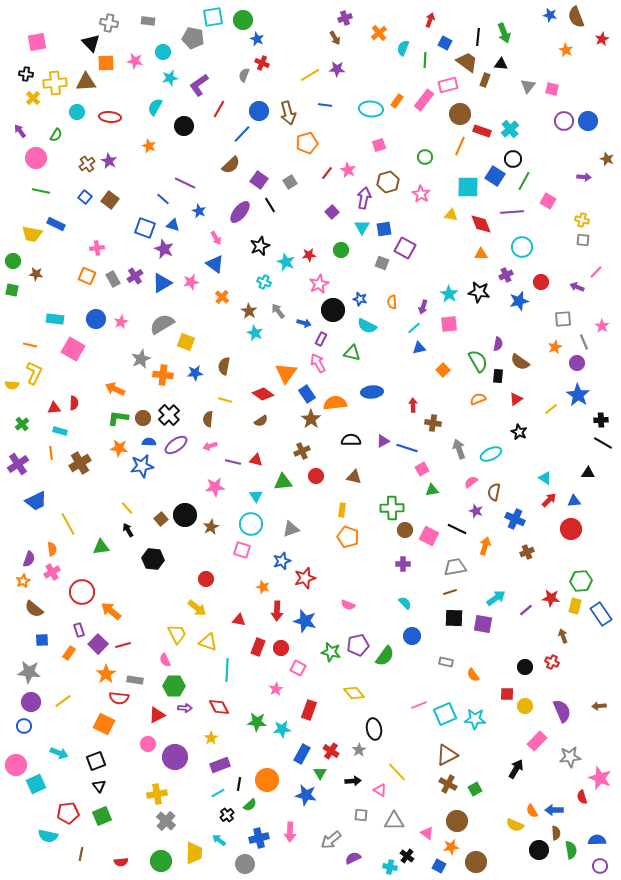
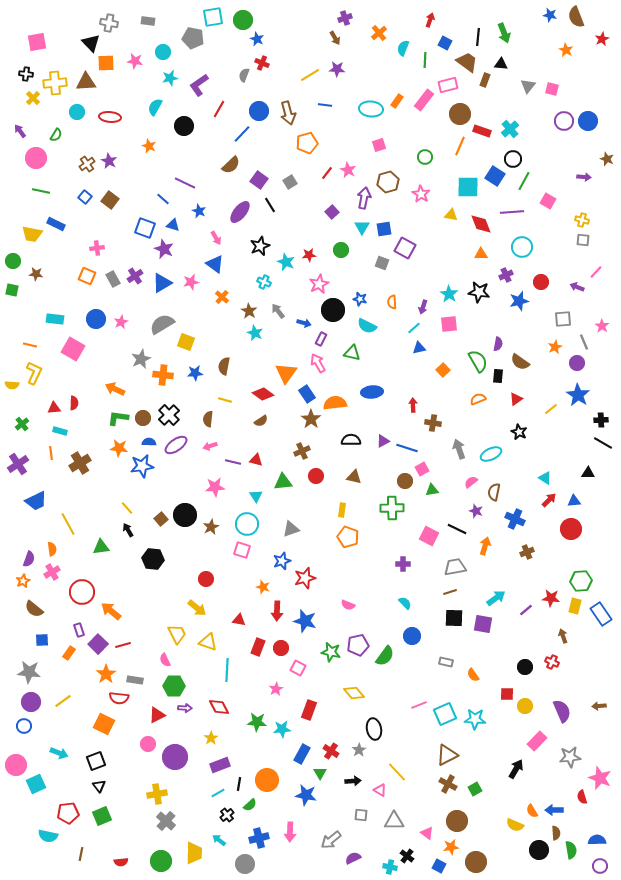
cyan circle at (251, 524): moved 4 px left
brown circle at (405, 530): moved 49 px up
